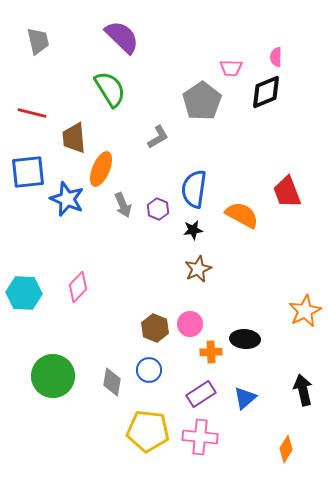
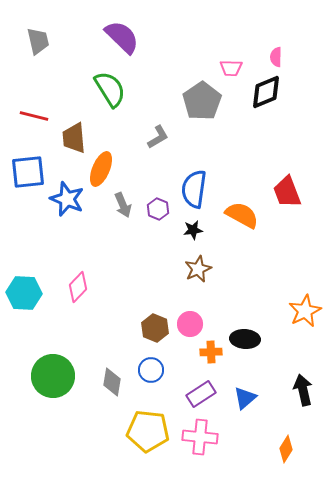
red line: moved 2 px right, 3 px down
blue circle: moved 2 px right
